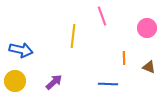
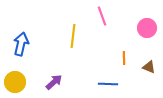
blue arrow: moved 6 px up; rotated 90 degrees counterclockwise
yellow circle: moved 1 px down
